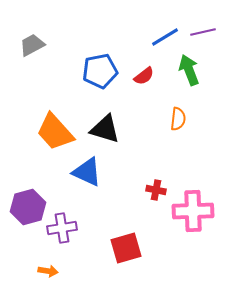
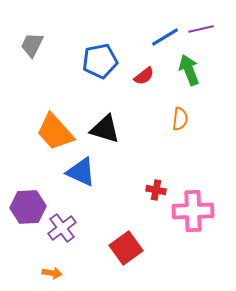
purple line: moved 2 px left, 3 px up
gray trapezoid: rotated 36 degrees counterclockwise
blue pentagon: moved 10 px up
orange semicircle: moved 2 px right
blue triangle: moved 6 px left
purple hexagon: rotated 12 degrees clockwise
purple cross: rotated 28 degrees counterclockwise
red square: rotated 20 degrees counterclockwise
orange arrow: moved 4 px right, 2 px down
